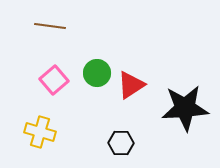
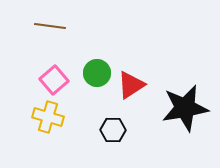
black star: rotated 6 degrees counterclockwise
yellow cross: moved 8 px right, 15 px up
black hexagon: moved 8 px left, 13 px up
